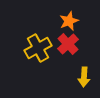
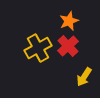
red cross: moved 2 px down
yellow arrow: rotated 30 degrees clockwise
